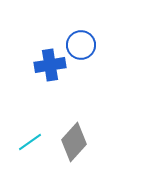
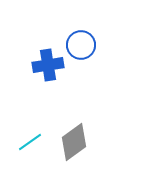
blue cross: moved 2 px left
gray diamond: rotated 12 degrees clockwise
